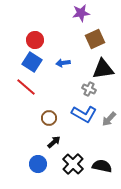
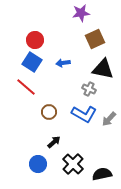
black triangle: rotated 20 degrees clockwise
brown circle: moved 6 px up
black semicircle: moved 8 px down; rotated 24 degrees counterclockwise
